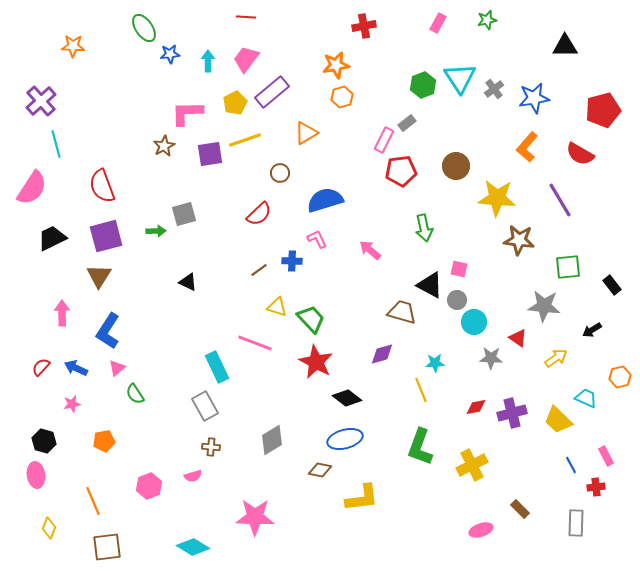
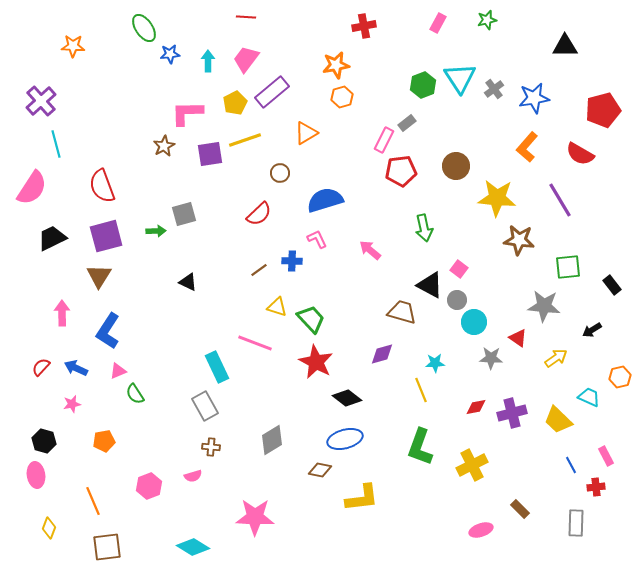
pink square at (459, 269): rotated 24 degrees clockwise
pink triangle at (117, 368): moved 1 px right, 3 px down; rotated 18 degrees clockwise
cyan trapezoid at (586, 398): moved 3 px right, 1 px up
